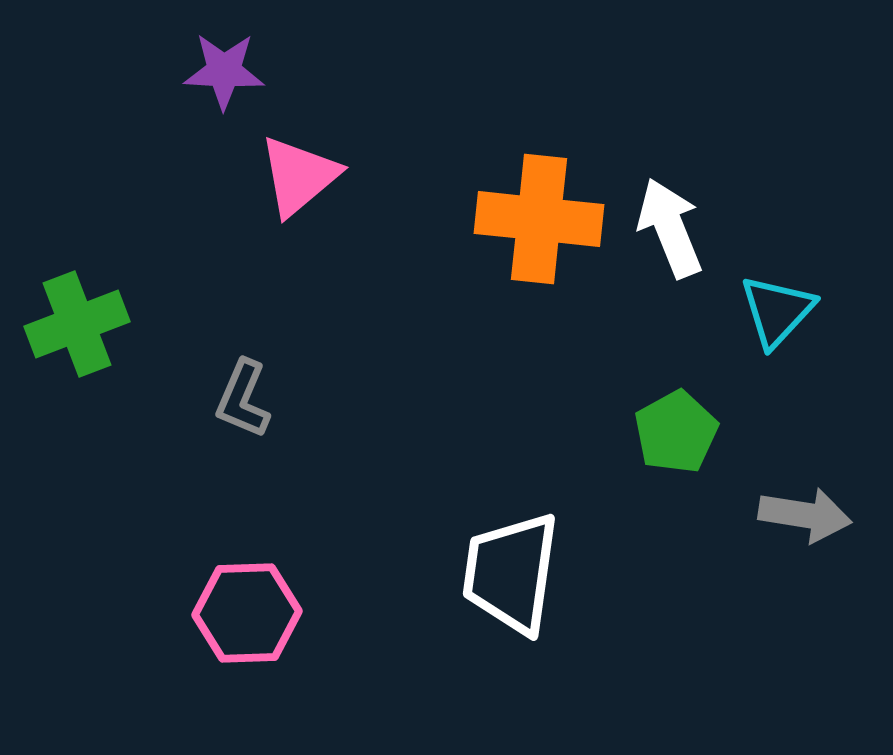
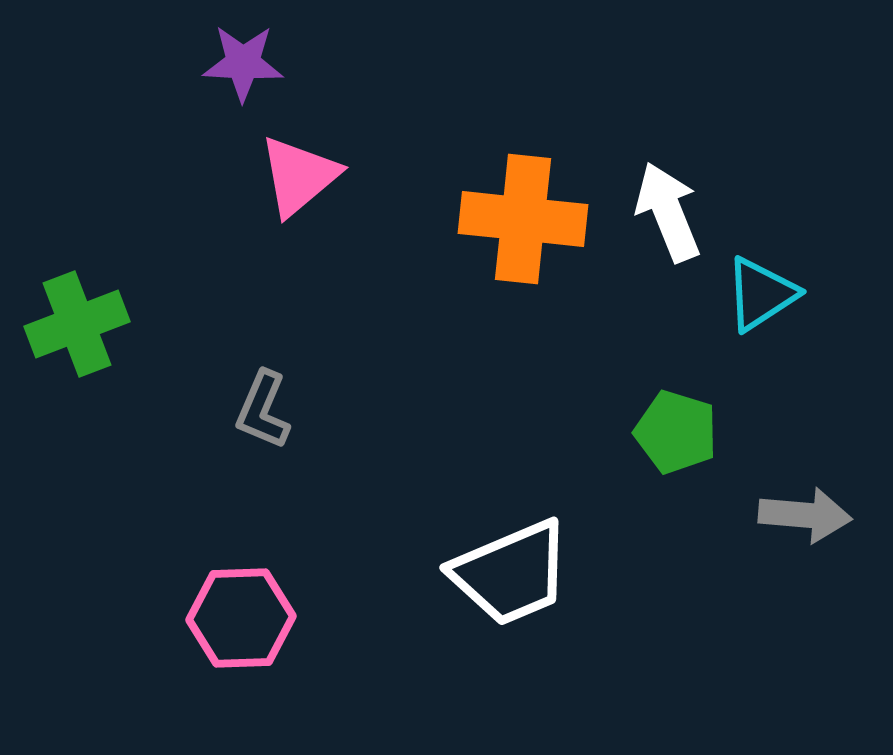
purple star: moved 19 px right, 8 px up
orange cross: moved 16 px left
white arrow: moved 2 px left, 16 px up
cyan triangle: moved 16 px left, 17 px up; rotated 14 degrees clockwise
gray L-shape: moved 20 px right, 11 px down
green pentagon: rotated 26 degrees counterclockwise
gray arrow: rotated 4 degrees counterclockwise
white trapezoid: rotated 121 degrees counterclockwise
pink hexagon: moved 6 px left, 5 px down
